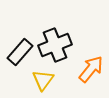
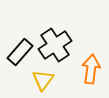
black cross: rotated 12 degrees counterclockwise
orange arrow: rotated 32 degrees counterclockwise
